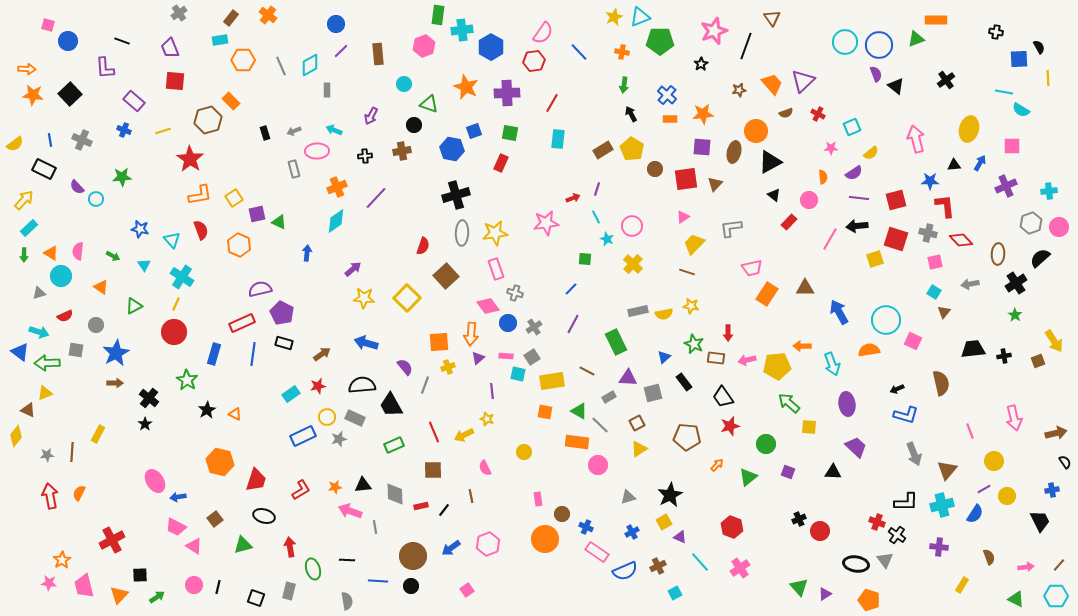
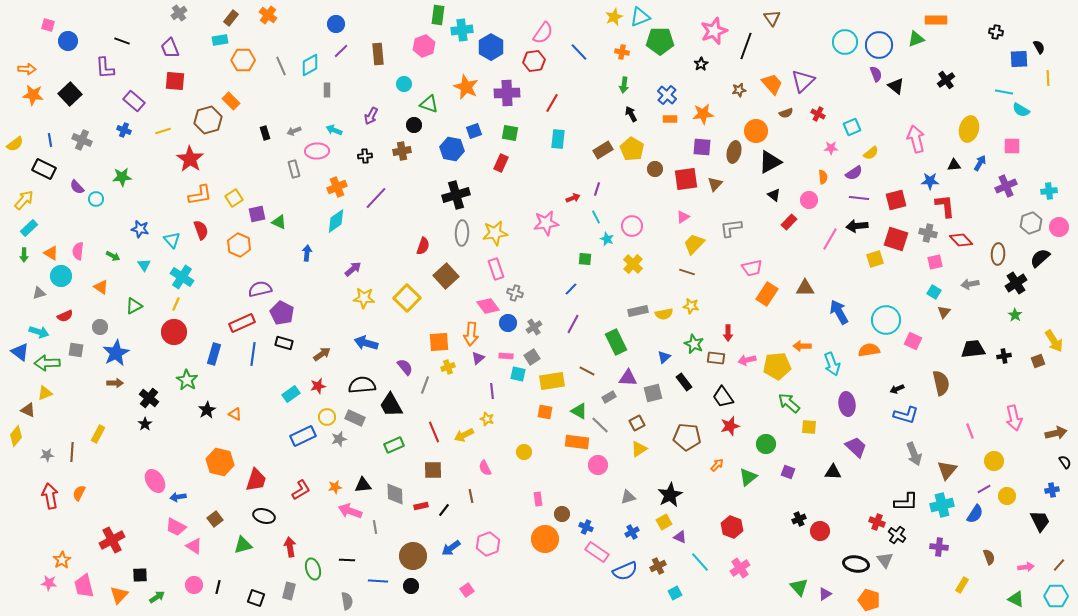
gray circle at (96, 325): moved 4 px right, 2 px down
